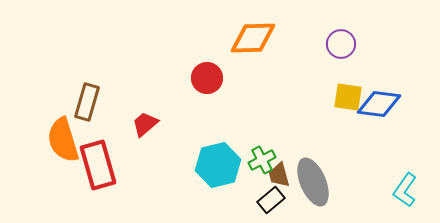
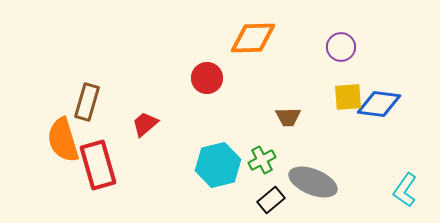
purple circle: moved 3 px down
yellow square: rotated 12 degrees counterclockwise
brown trapezoid: moved 9 px right, 58 px up; rotated 76 degrees counterclockwise
gray ellipse: rotated 45 degrees counterclockwise
